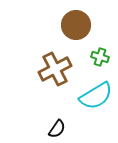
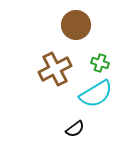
green cross: moved 6 px down
cyan semicircle: moved 2 px up
black semicircle: moved 18 px right; rotated 18 degrees clockwise
